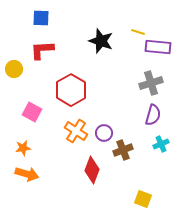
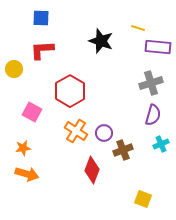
yellow line: moved 4 px up
red hexagon: moved 1 px left, 1 px down
